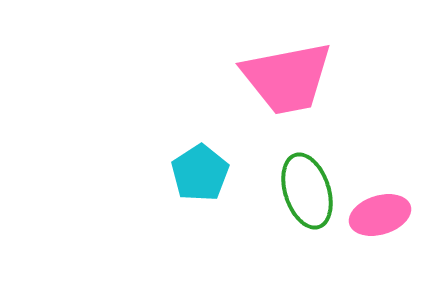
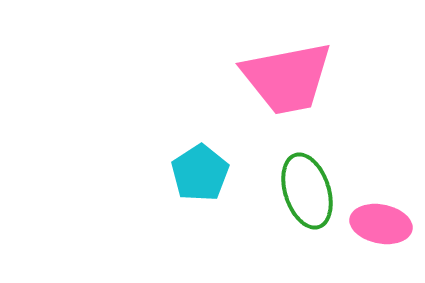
pink ellipse: moved 1 px right, 9 px down; rotated 28 degrees clockwise
